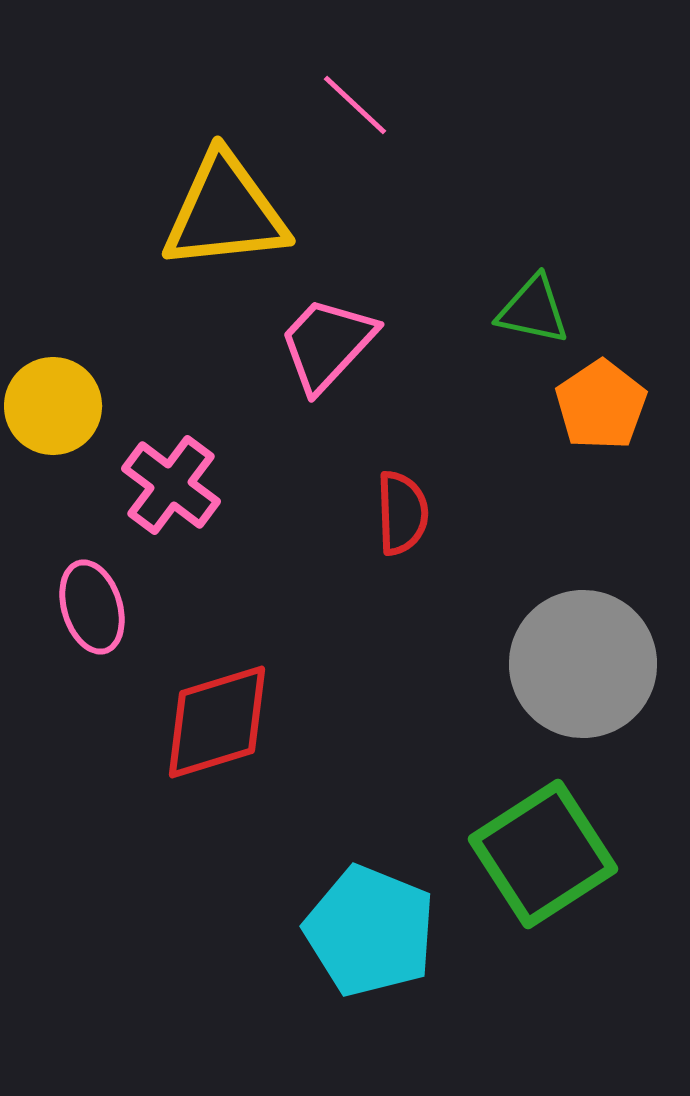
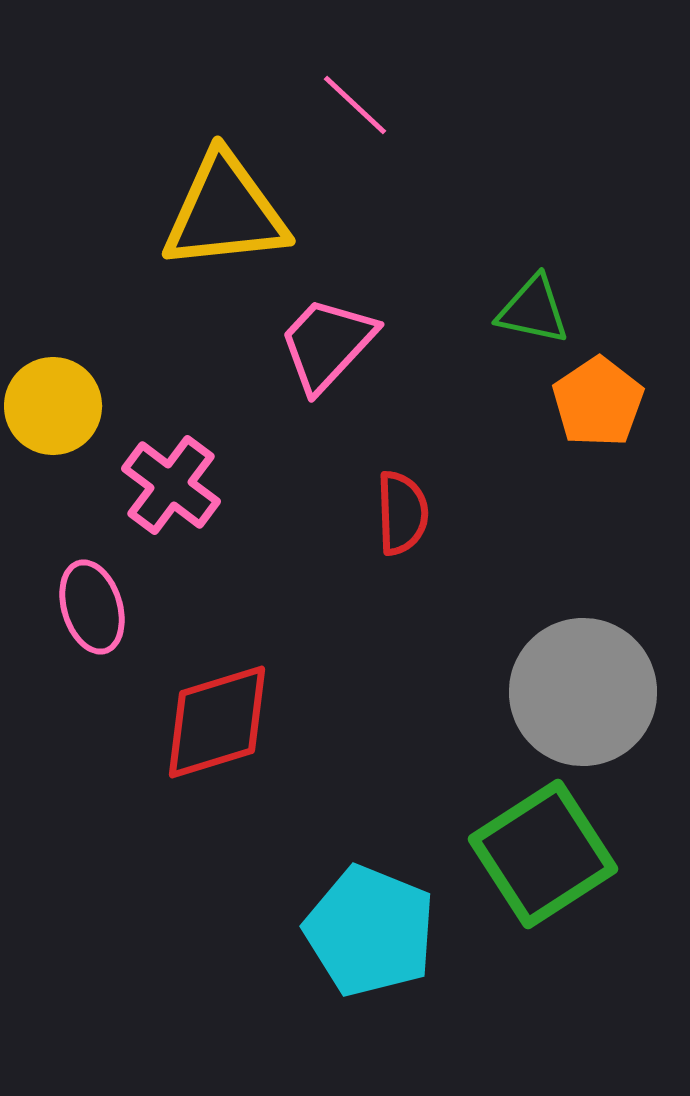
orange pentagon: moved 3 px left, 3 px up
gray circle: moved 28 px down
